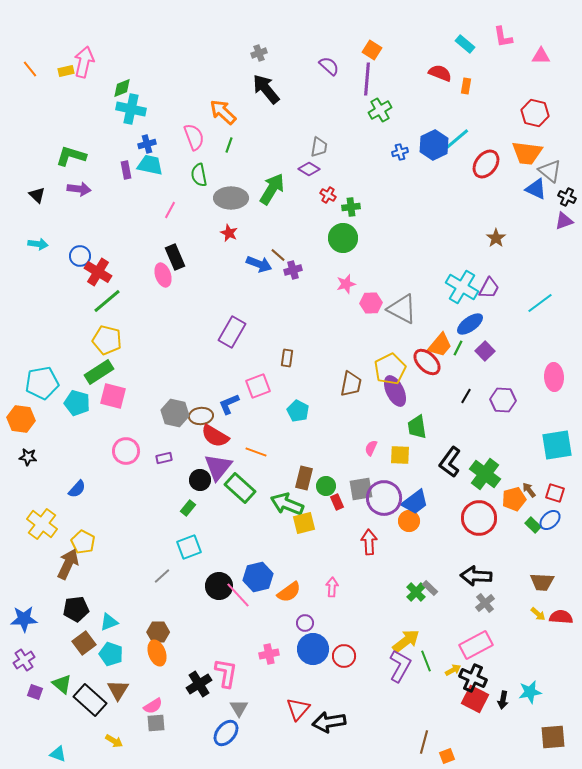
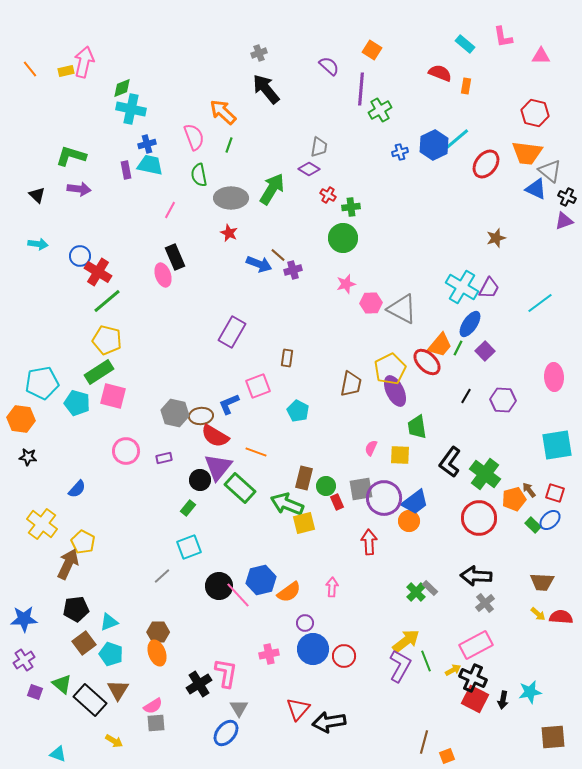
purple line at (367, 79): moved 6 px left, 10 px down
brown star at (496, 238): rotated 18 degrees clockwise
blue ellipse at (470, 324): rotated 20 degrees counterclockwise
blue hexagon at (258, 577): moved 3 px right, 3 px down
